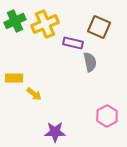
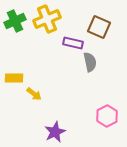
yellow cross: moved 2 px right, 5 px up
purple star: rotated 25 degrees counterclockwise
